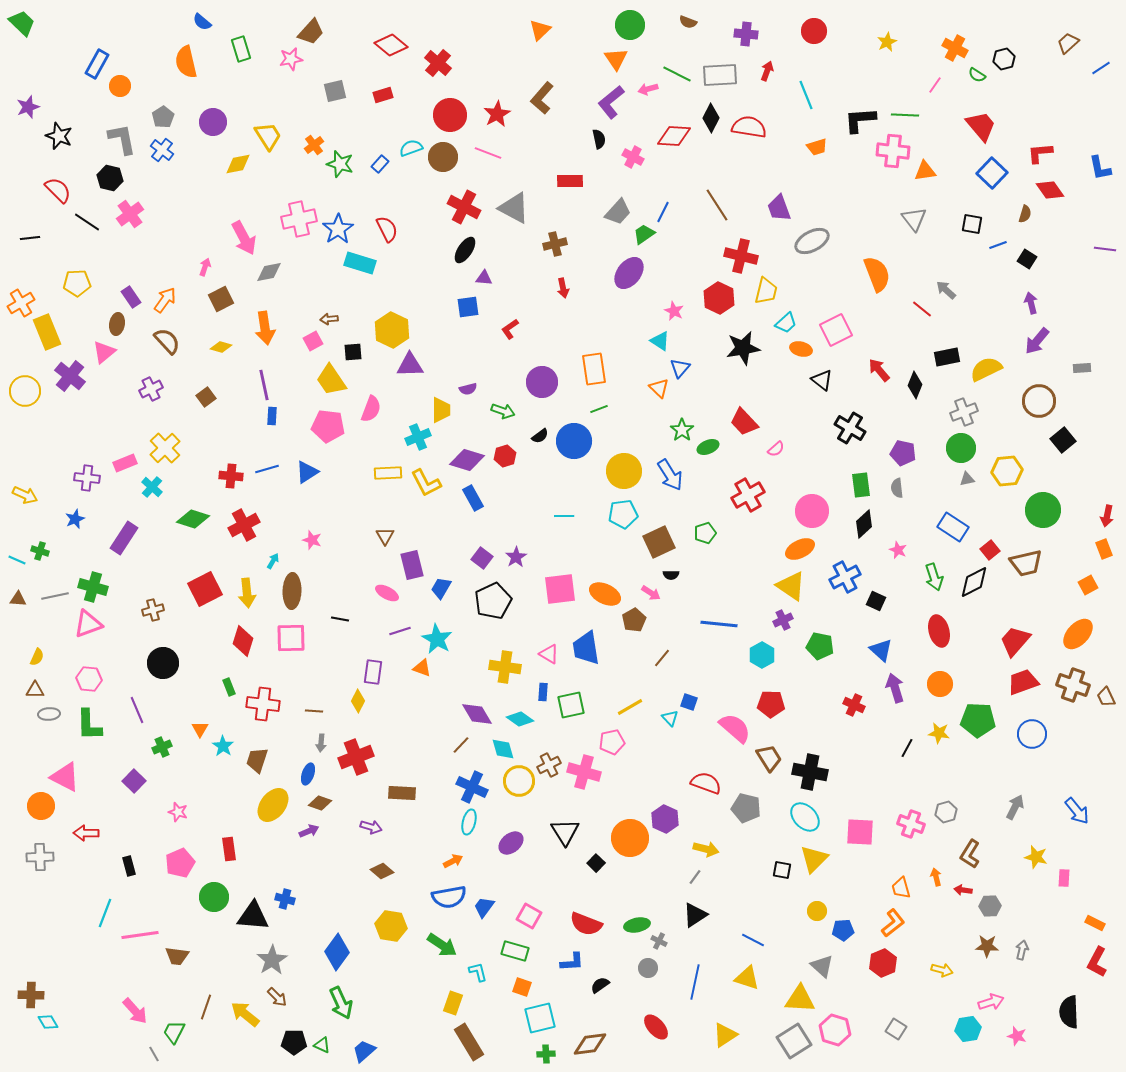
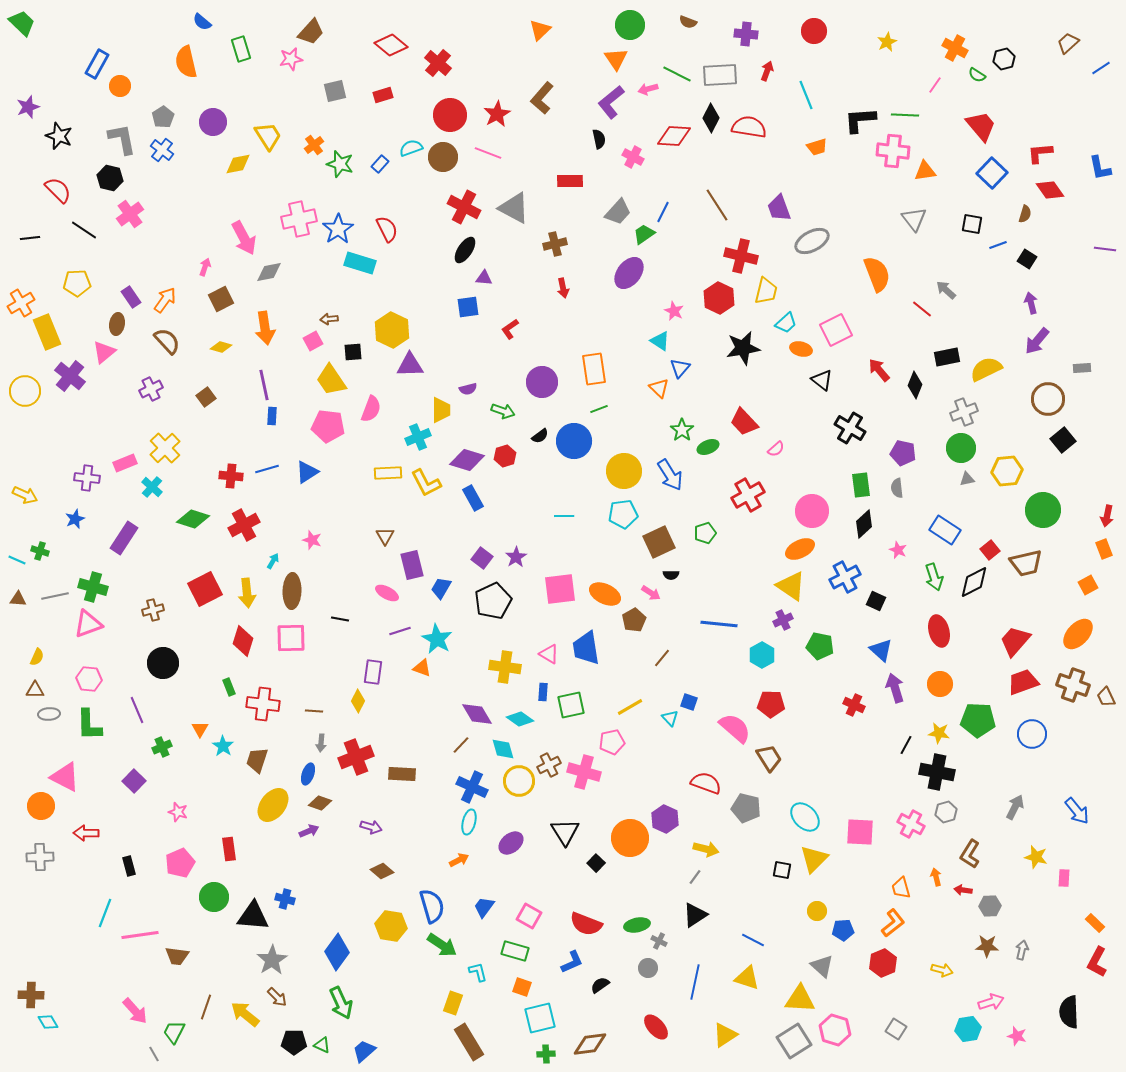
black line at (87, 222): moved 3 px left, 8 px down
brown circle at (1039, 401): moved 9 px right, 2 px up
blue rectangle at (953, 527): moved 8 px left, 3 px down
black line at (907, 748): moved 1 px left, 3 px up
black cross at (810, 772): moved 127 px right
brown rectangle at (402, 793): moved 19 px up
pink cross at (911, 824): rotated 8 degrees clockwise
orange arrow at (453, 861): moved 6 px right, 1 px up
blue semicircle at (449, 897): moved 17 px left, 9 px down; rotated 96 degrees counterclockwise
orange rectangle at (1095, 923): rotated 18 degrees clockwise
blue L-shape at (572, 962): rotated 20 degrees counterclockwise
